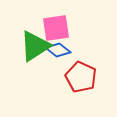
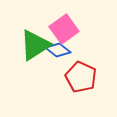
pink square: moved 8 px right, 1 px down; rotated 28 degrees counterclockwise
green triangle: moved 1 px up
